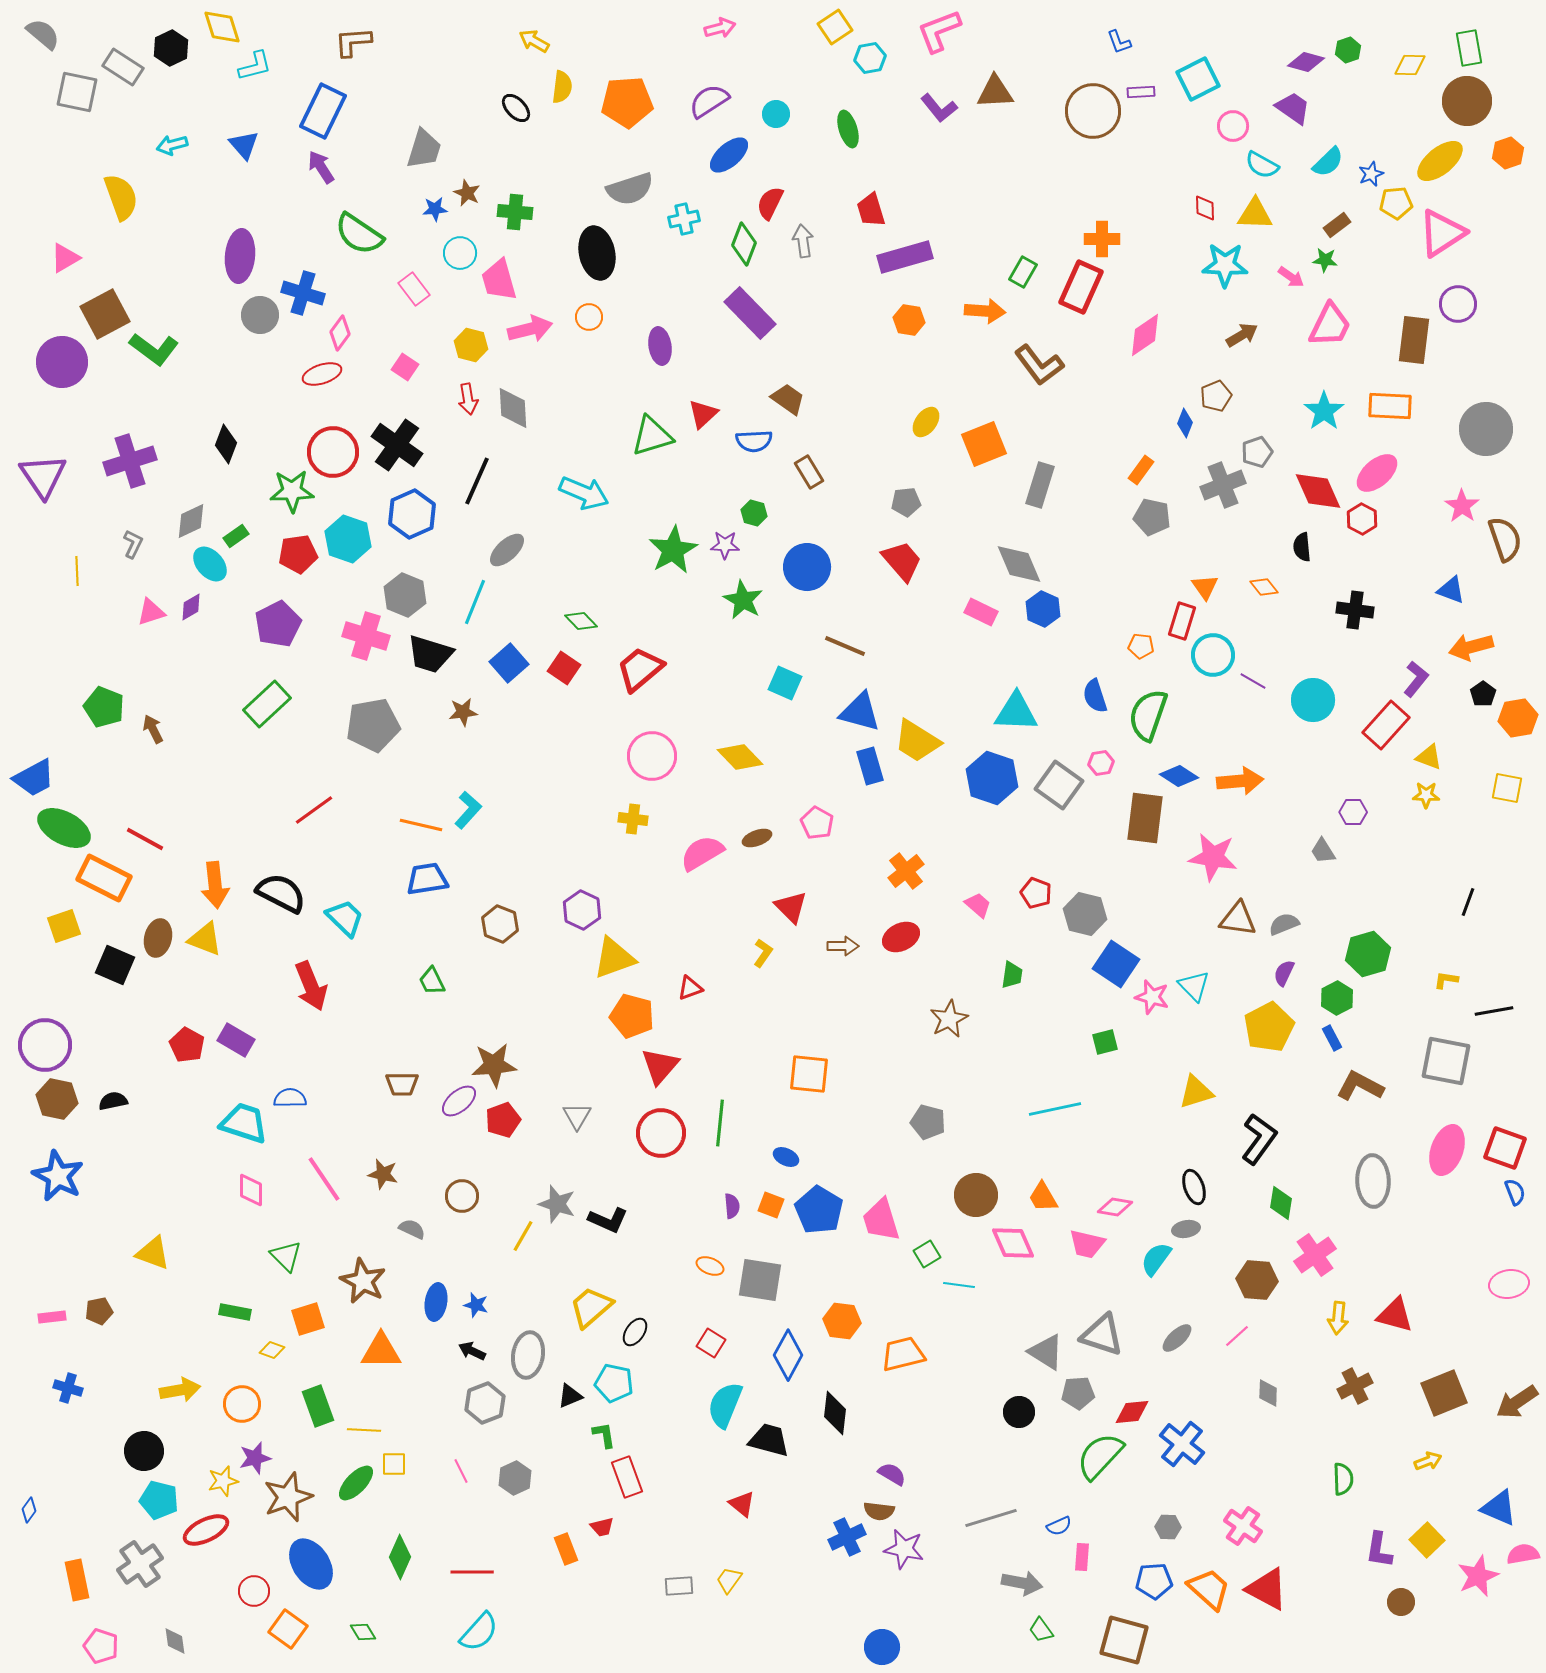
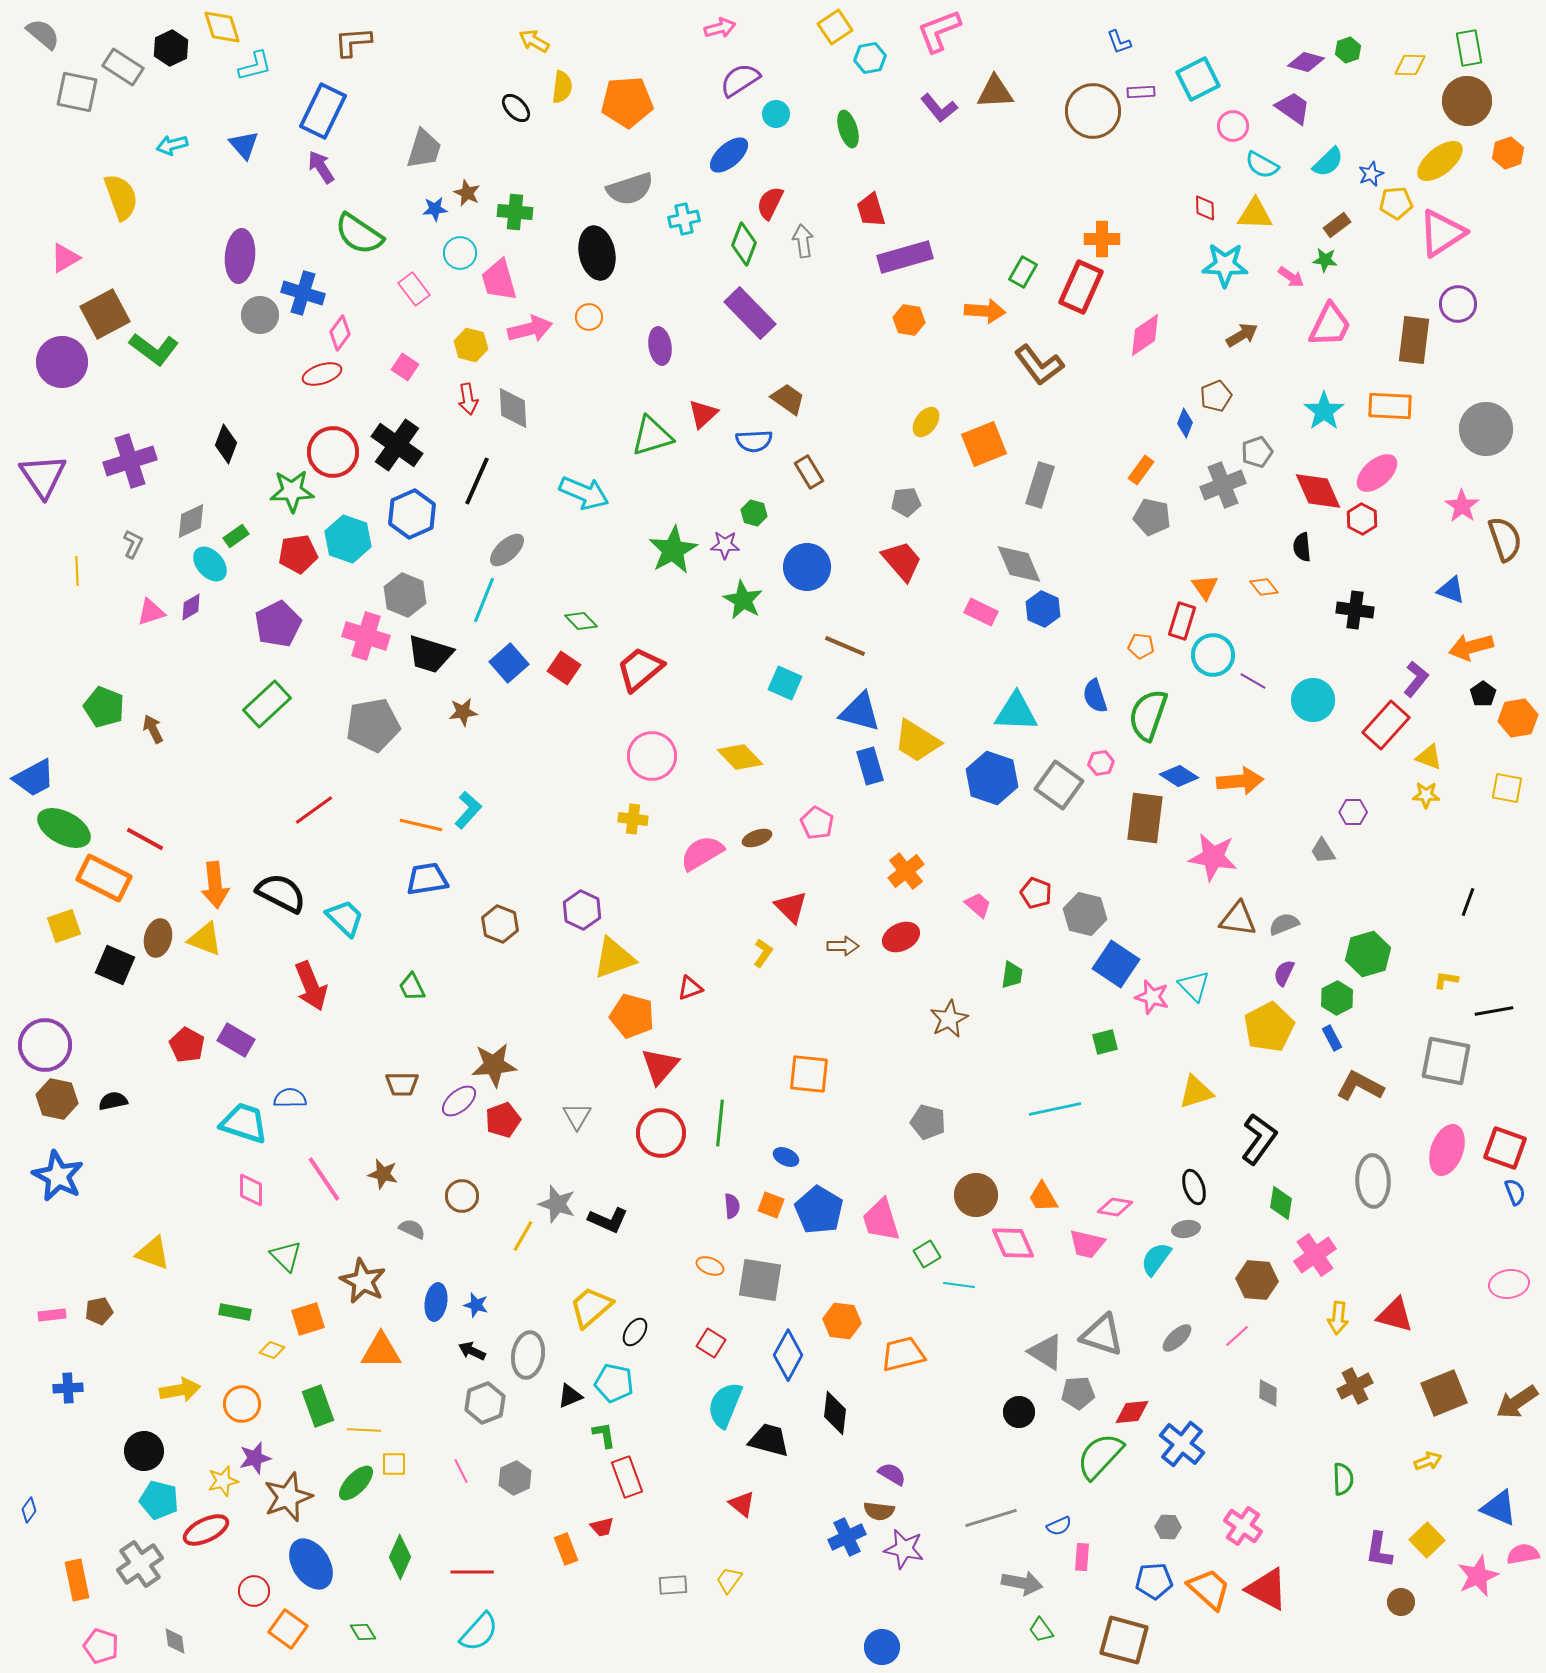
purple semicircle at (709, 101): moved 31 px right, 21 px up
cyan line at (475, 602): moved 9 px right, 2 px up
green trapezoid at (432, 981): moved 20 px left, 6 px down
pink rectangle at (52, 1317): moved 2 px up
blue cross at (68, 1388): rotated 20 degrees counterclockwise
gray rectangle at (679, 1586): moved 6 px left, 1 px up
